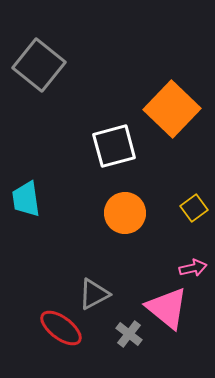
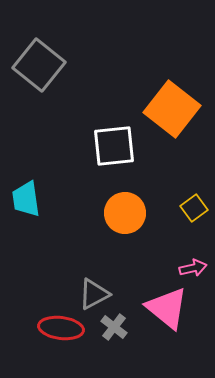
orange square: rotated 6 degrees counterclockwise
white square: rotated 9 degrees clockwise
red ellipse: rotated 30 degrees counterclockwise
gray cross: moved 15 px left, 7 px up
